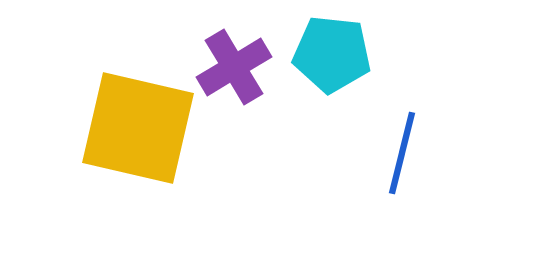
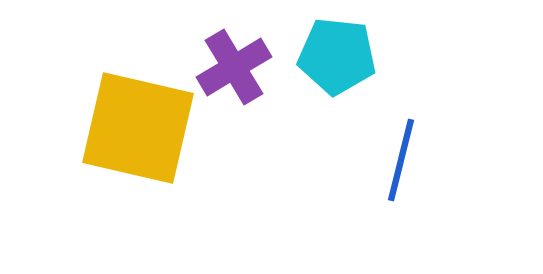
cyan pentagon: moved 5 px right, 2 px down
blue line: moved 1 px left, 7 px down
